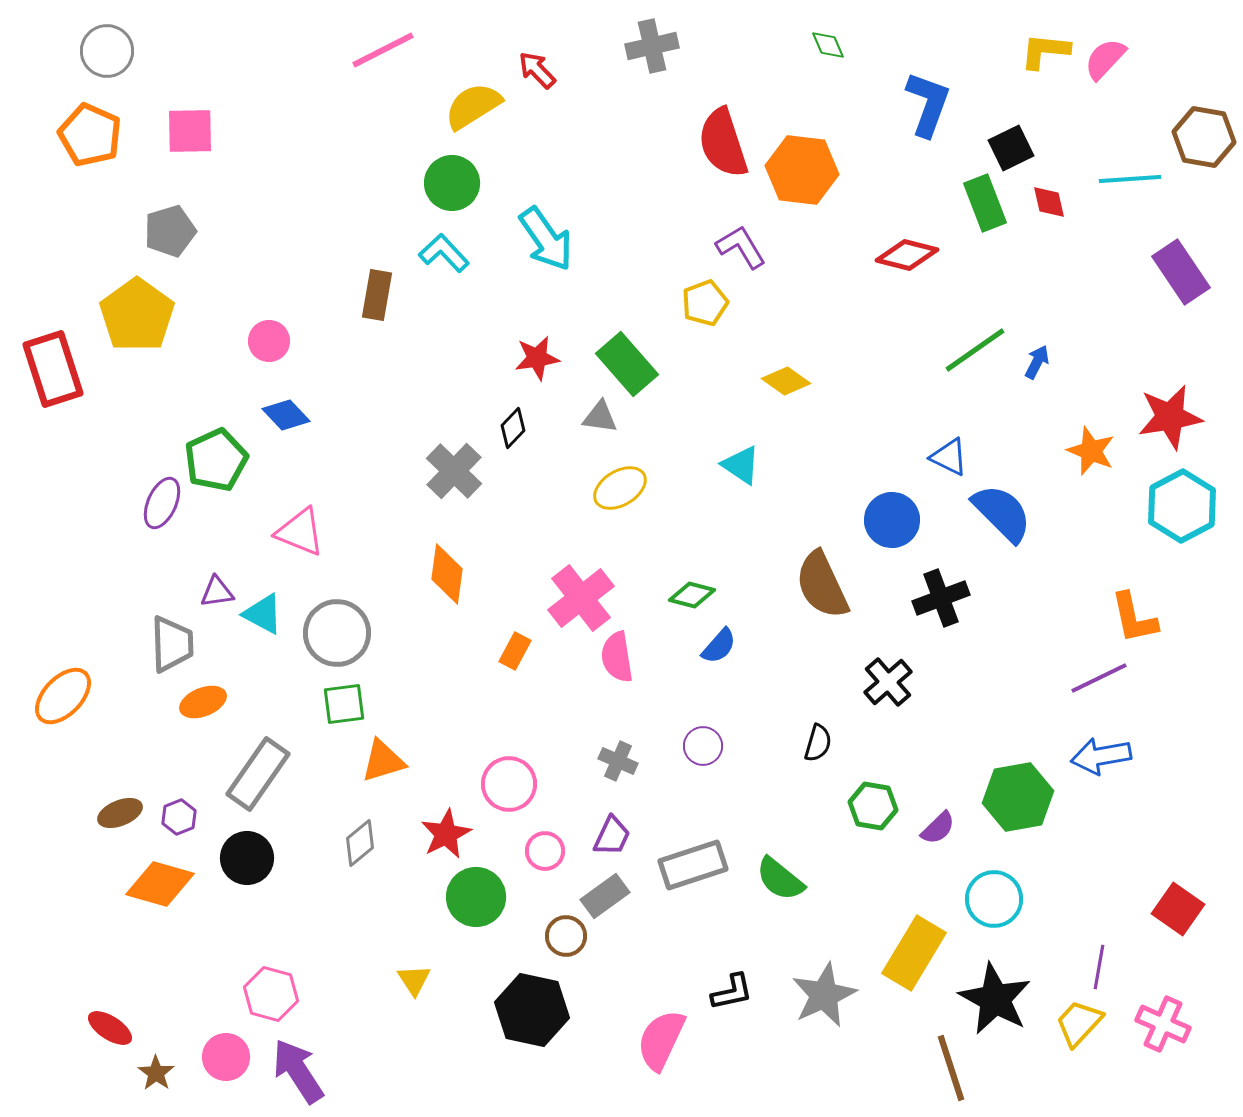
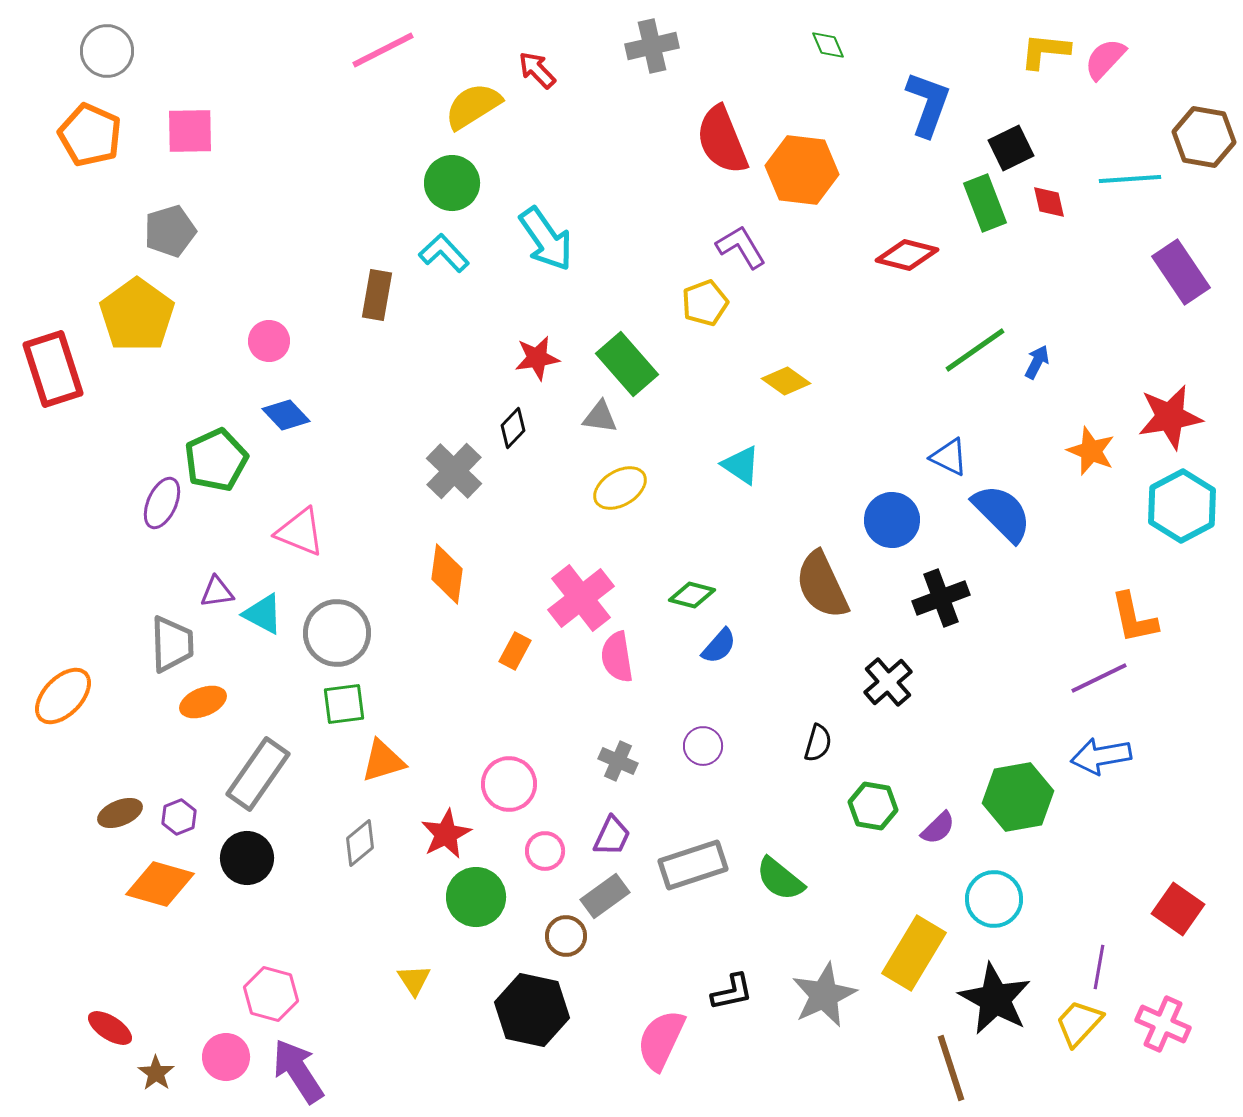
red semicircle at (723, 143): moved 1 px left, 3 px up; rotated 4 degrees counterclockwise
